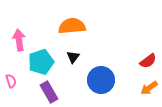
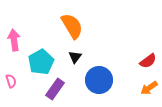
orange semicircle: rotated 64 degrees clockwise
pink arrow: moved 5 px left
black triangle: moved 2 px right
cyan pentagon: rotated 10 degrees counterclockwise
blue circle: moved 2 px left
purple rectangle: moved 6 px right, 3 px up; rotated 65 degrees clockwise
